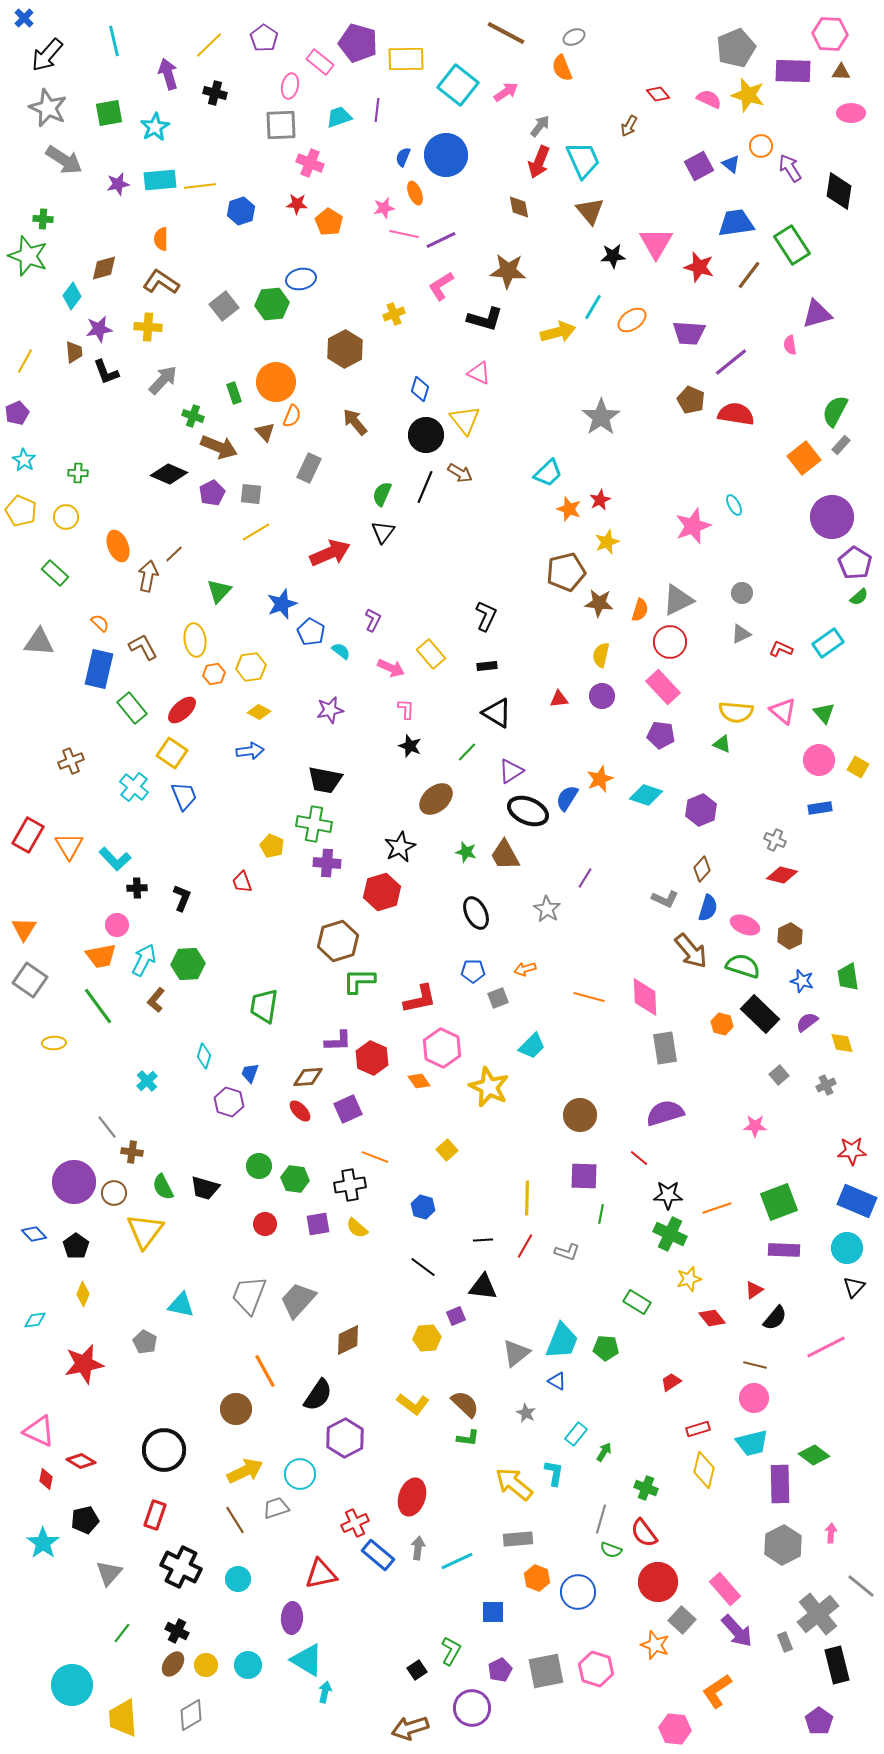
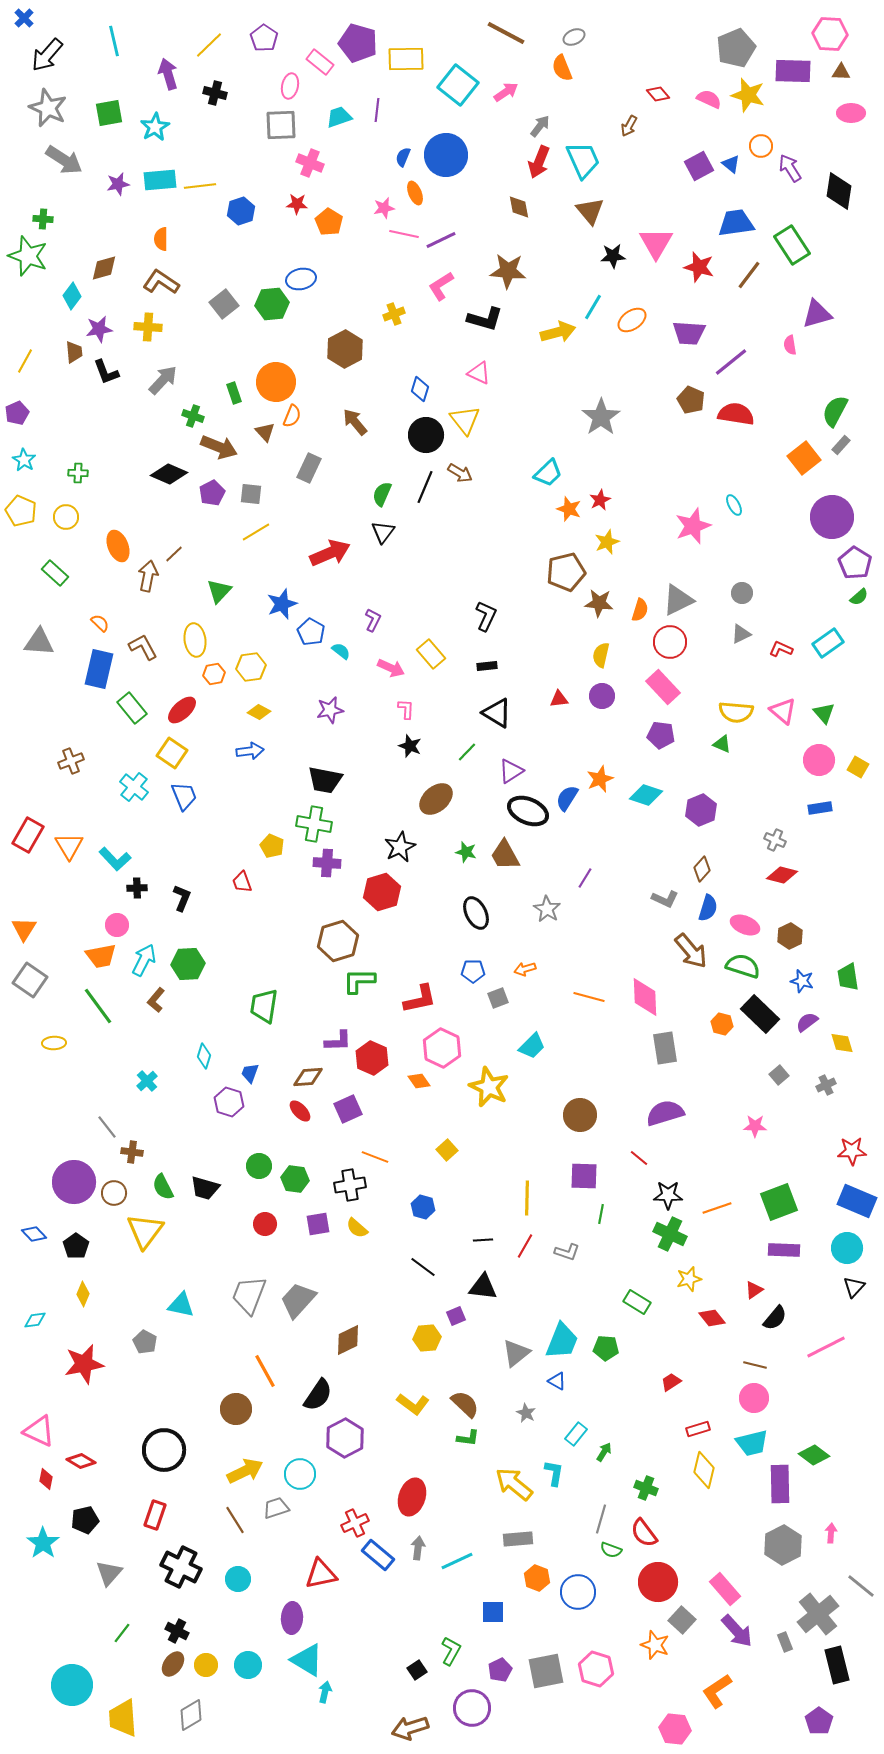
gray square at (224, 306): moved 2 px up
